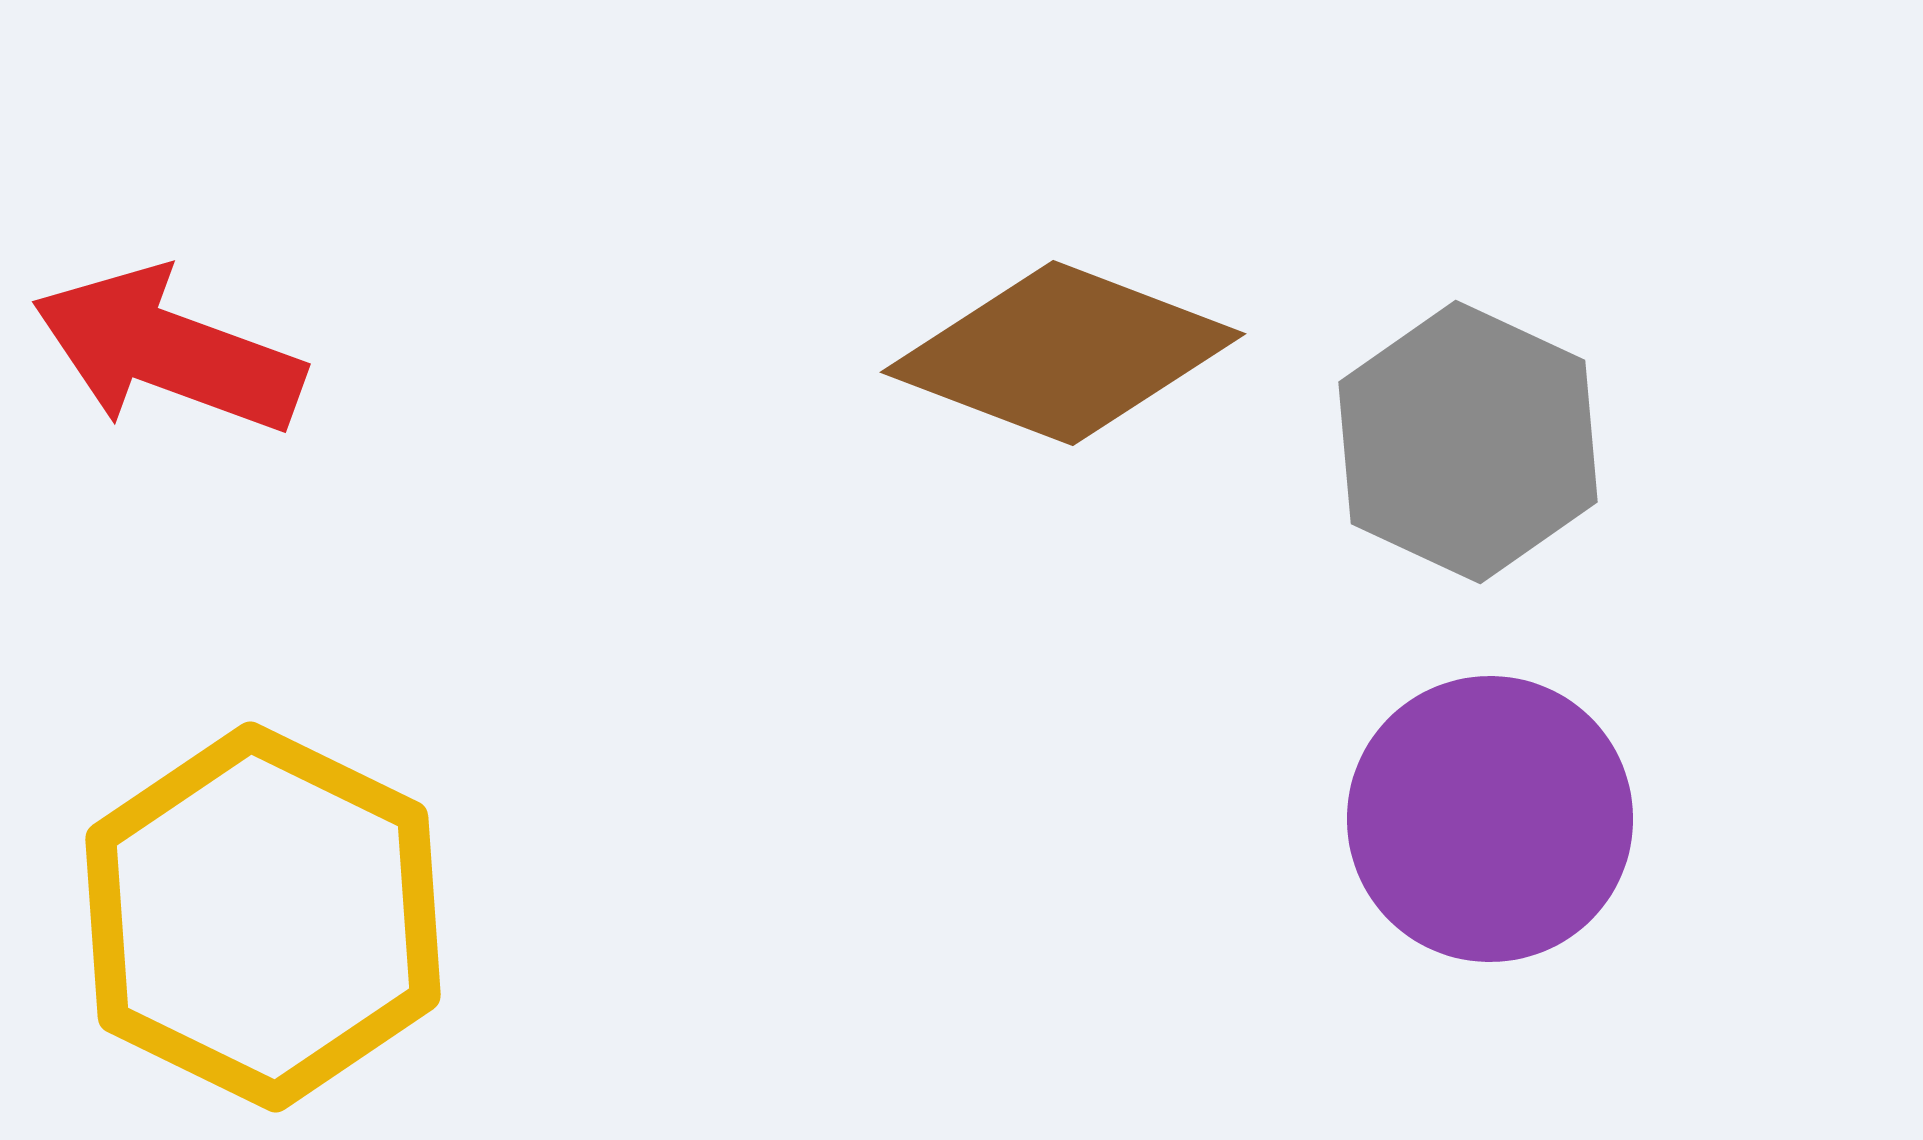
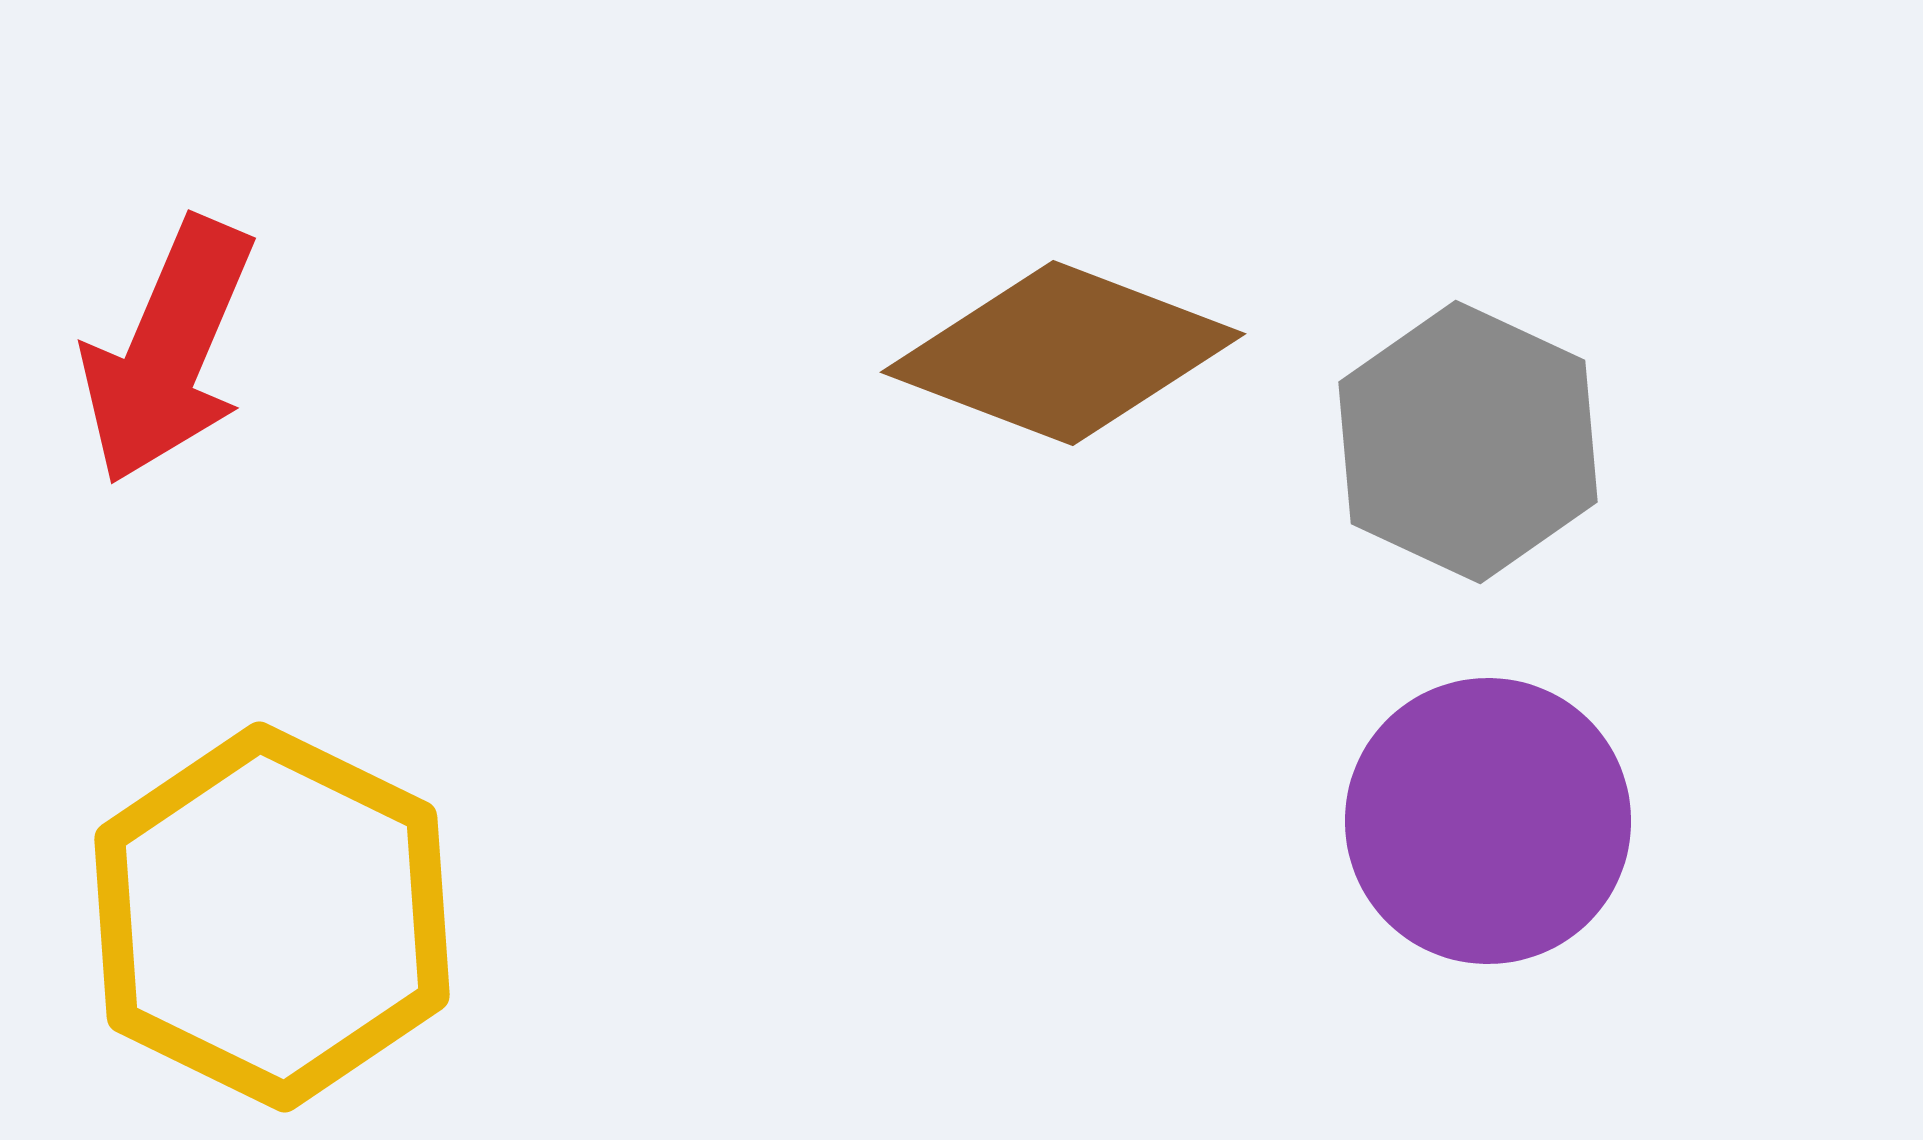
red arrow: rotated 87 degrees counterclockwise
purple circle: moved 2 px left, 2 px down
yellow hexagon: moved 9 px right
